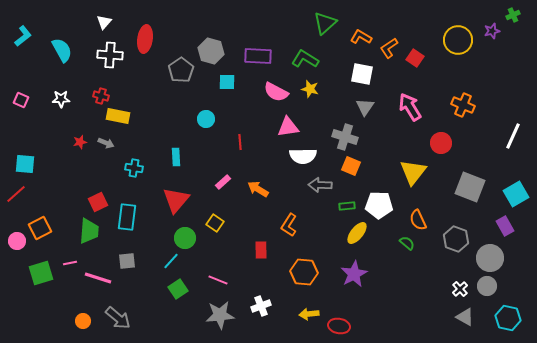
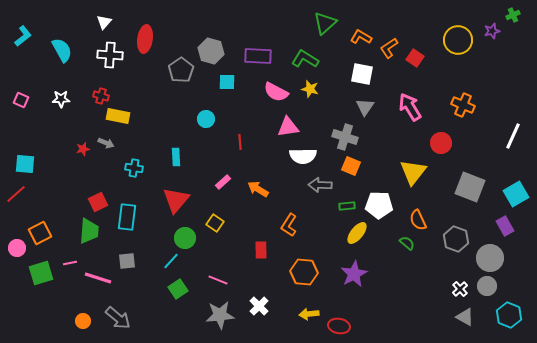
red star at (80, 142): moved 3 px right, 7 px down
orange square at (40, 228): moved 5 px down
pink circle at (17, 241): moved 7 px down
white cross at (261, 306): moved 2 px left; rotated 24 degrees counterclockwise
cyan hexagon at (508, 318): moved 1 px right, 3 px up; rotated 10 degrees clockwise
